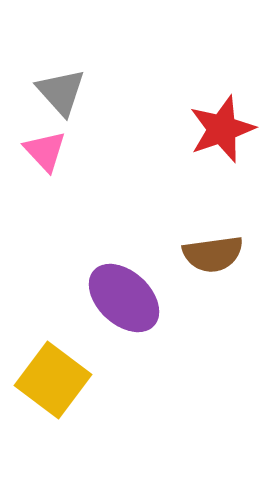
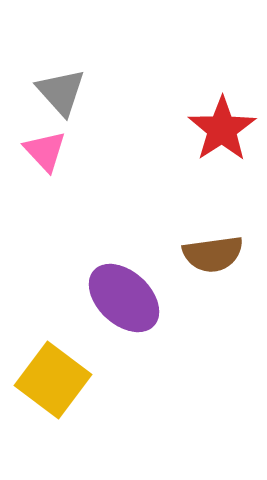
red star: rotated 14 degrees counterclockwise
